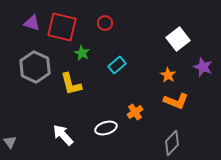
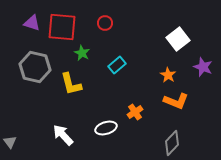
red square: rotated 8 degrees counterclockwise
gray hexagon: rotated 12 degrees counterclockwise
